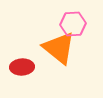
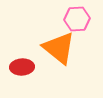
pink hexagon: moved 4 px right, 5 px up
